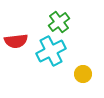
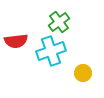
cyan cross: rotated 8 degrees clockwise
yellow circle: moved 1 px up
